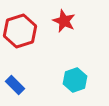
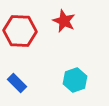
red hexagon: rotated 20 degrees clockwise
blue rectangle: moved 2 px right, 2 px up
